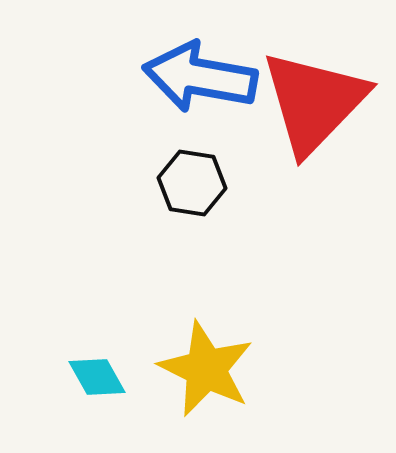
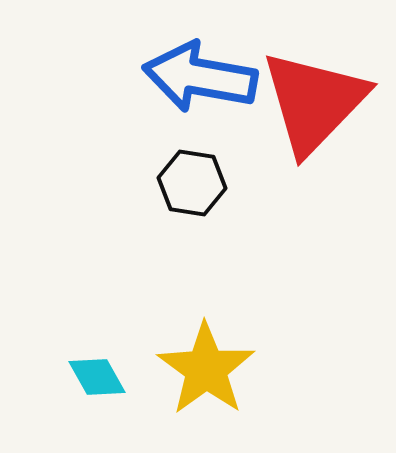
yellow star: rotated 10 degrees clockwise
